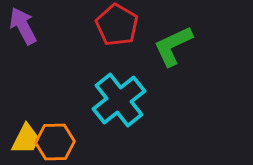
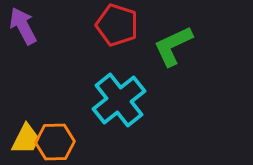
red pentagon: rotated 12 degrees counterclockwise
